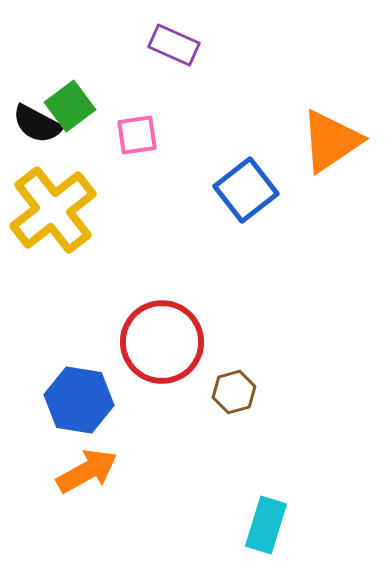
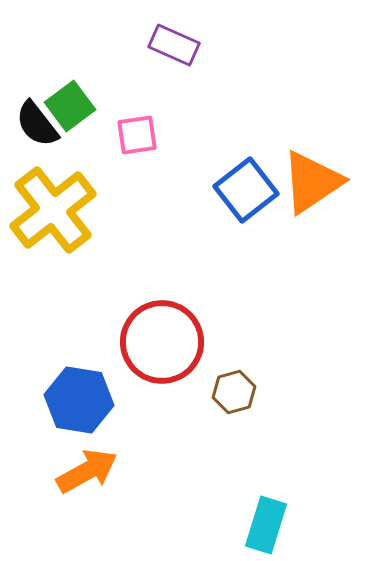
black semicircle: rotated 24 degrees clockwise
orange triangle: moved 19 px left, 41 px down
